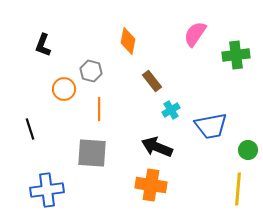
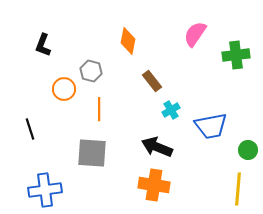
orange cross: moved 3 px right
blue cross: moved 2 px left
